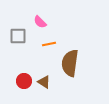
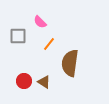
orange line: rotated 40 degrees counterclockwise
